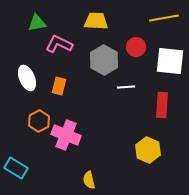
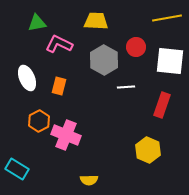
yellow line: moved 3 px right
red rectangle: rotated 15 degrees clockwise
cyan rectangle: moved 1 px right, 1 px down
yellow semicircle: rotated 78 degrees counterclockwise
